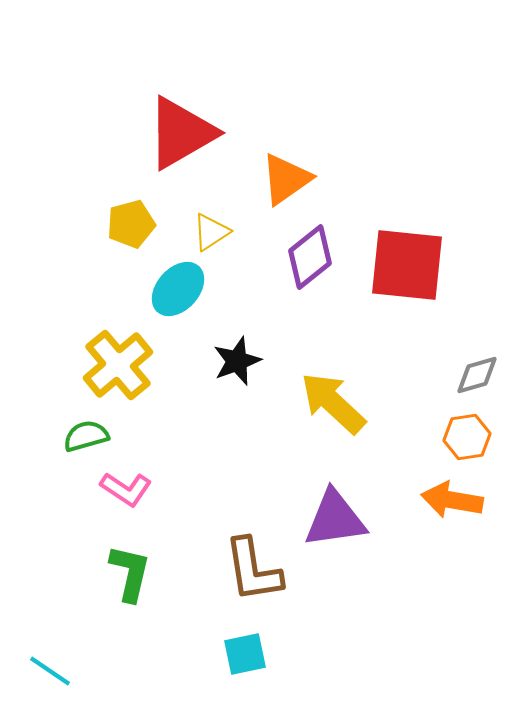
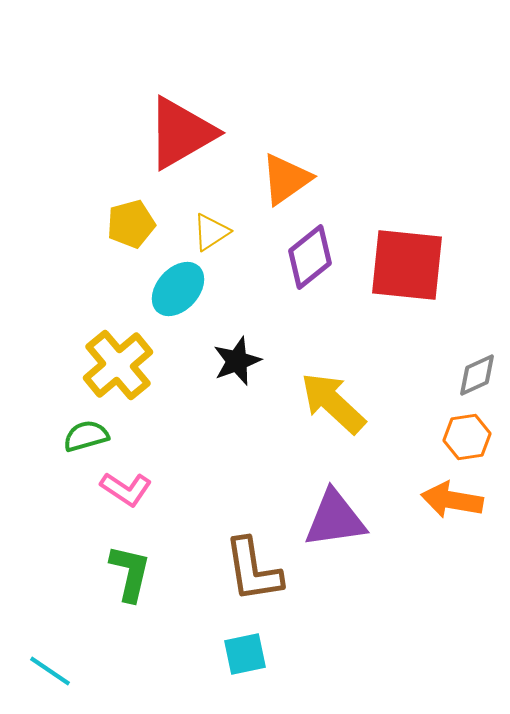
gray diamond: rotated 9 degrees counterclockwise
